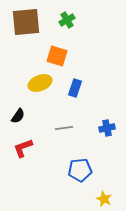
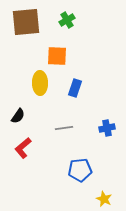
orange square: rotated 15 degrees counterclockwise
yellow ellipse: rotated 70 degrees counterclockwise
red L-shape: rotated 20 degrees counterclockwise
